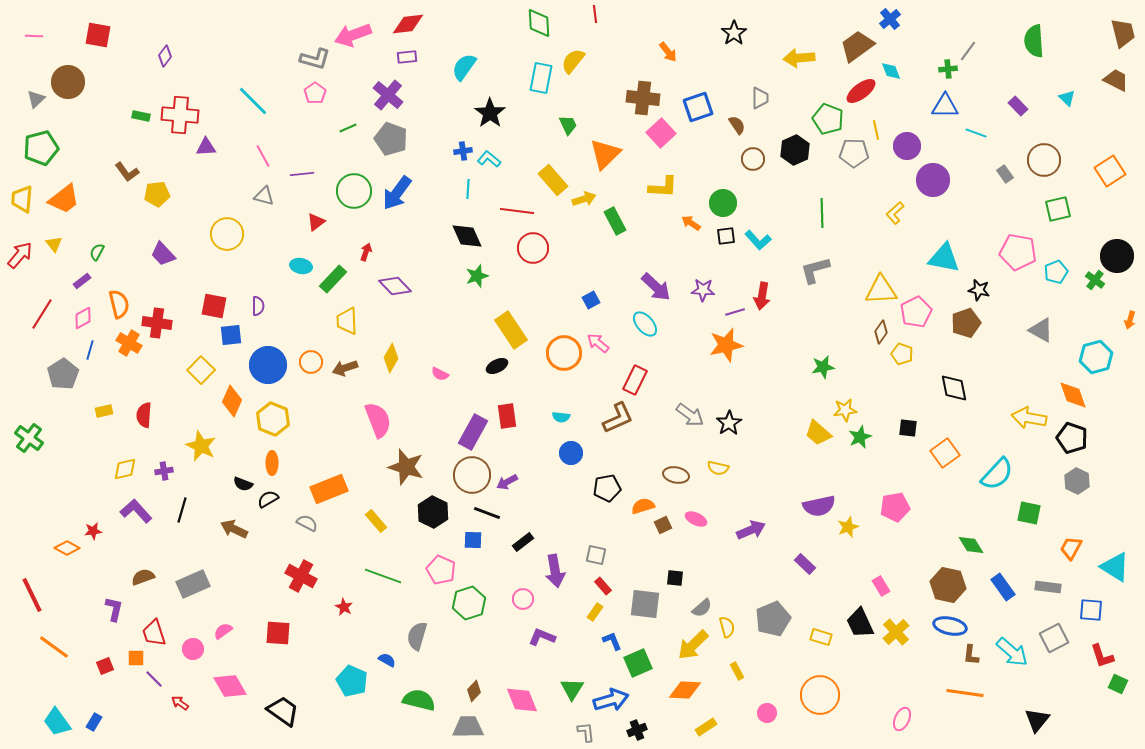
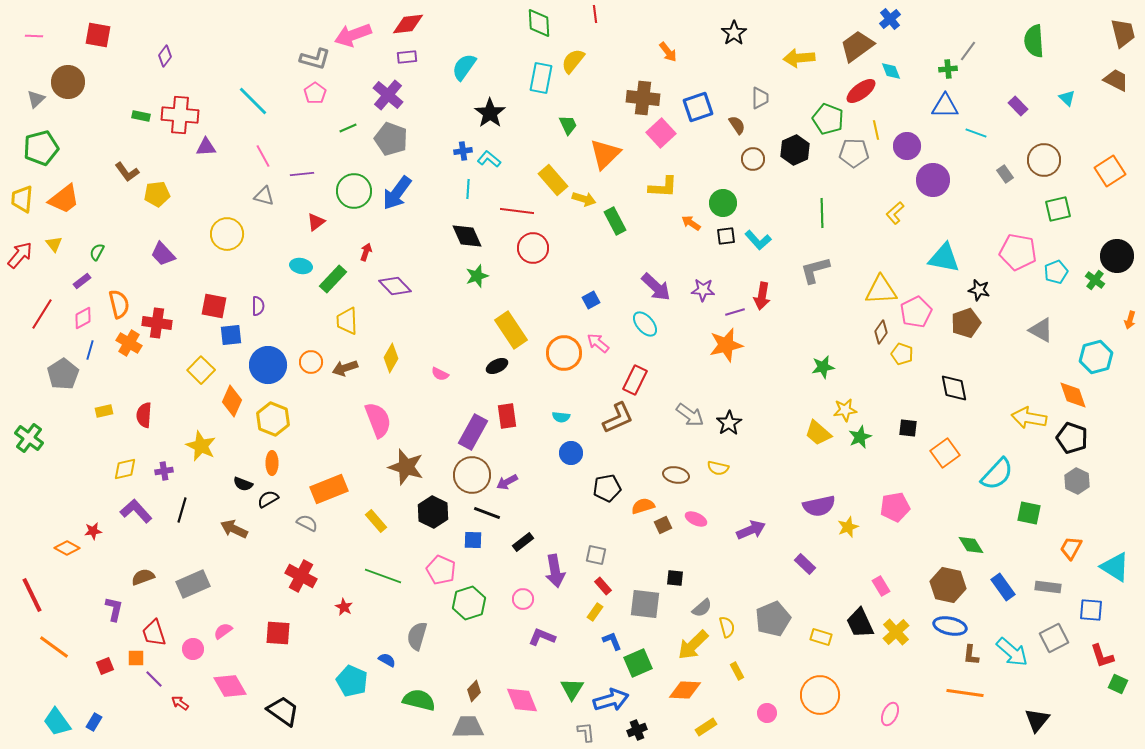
yellow arrow at (584, 199): rotated 35 degrees clockwise
pink ellipse at (902, 719): moved 12 px left, 5 px up
